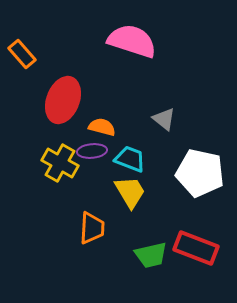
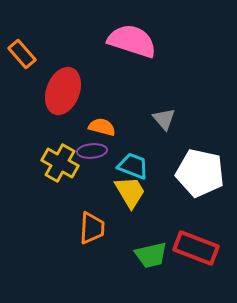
red ellipse: moved 9 px up
gray triangle: rotated 10 degrees clockwise
cyan trapezoid: moved 3 px right, 7 px down
